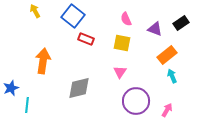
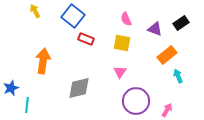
cyan arrow: moved 6 px right
